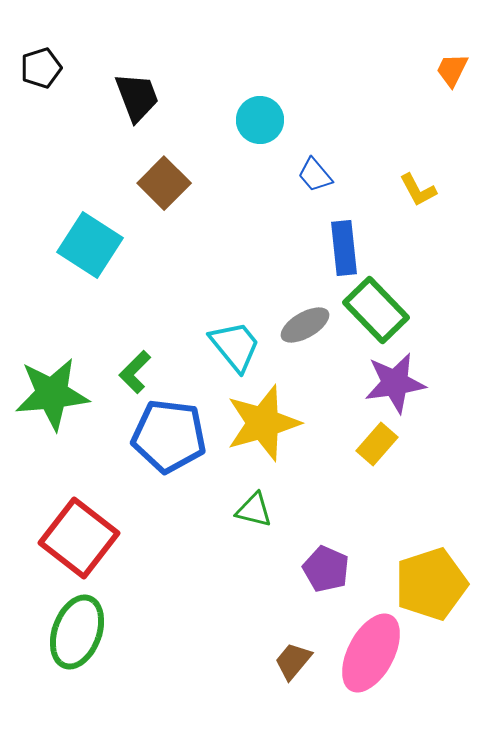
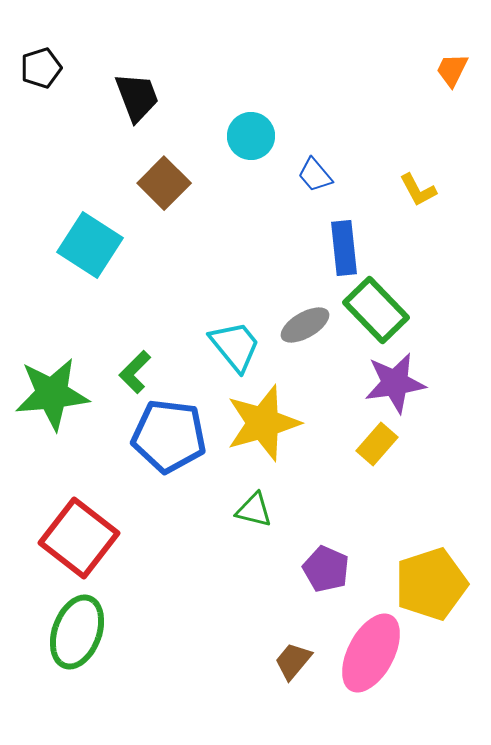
cyan circle: moved 9 px left, 16 px down
